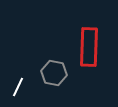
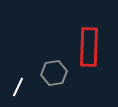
gray hexagon: rotated 20 degrees counterclockwise
